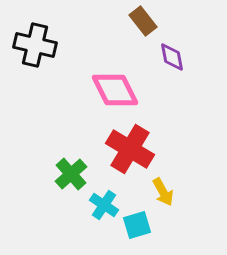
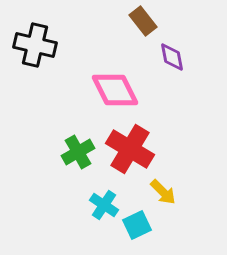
green cross: moved 7 px right, 22 px up; rotated 12 degrees clockwise
yellow arrow: rotated 16 degrees counterclockwise
cyan square: rotated 8 degrees counterclockwise
